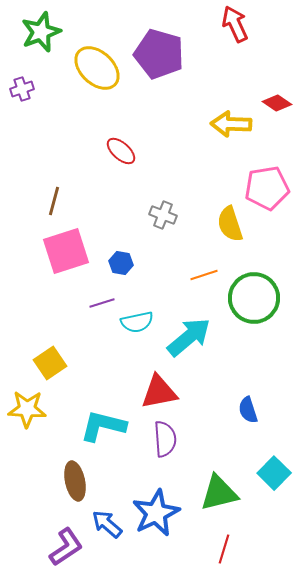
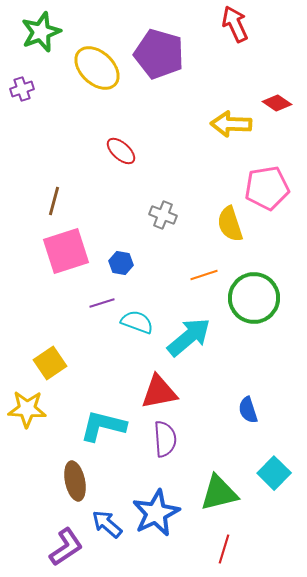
cyan semicircle: rotated 148 degrees counterclockwise
